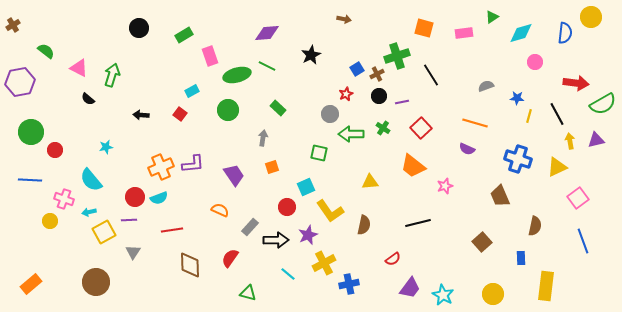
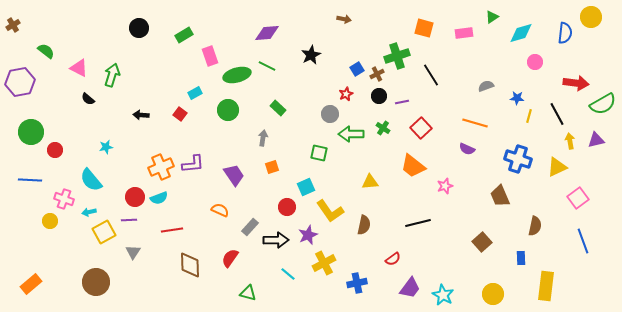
cyan rectangle at (192, 91): moved 3 px right, 2 px down
blue cross at (349, 284): moved 8 px right, 1 px up
